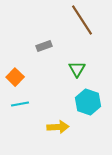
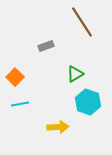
brown line: moved 2 px down
gray rectangle: moved 2 px right
green triangle: moved 2 px left, 5 px down; rotated 30 degrees clockwise
